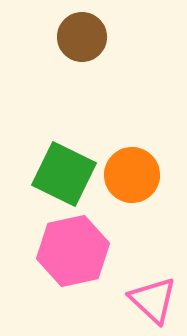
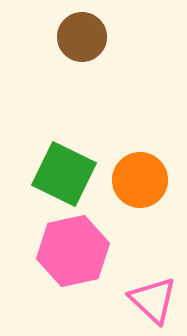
orange circle: moved 8 px right, 5 px down
